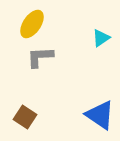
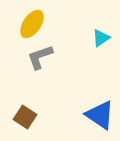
gray L-shape: rotated 16 degrees counterclockwise
